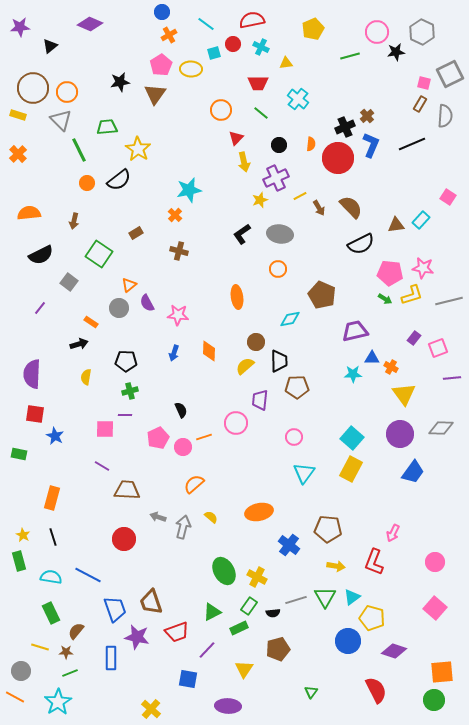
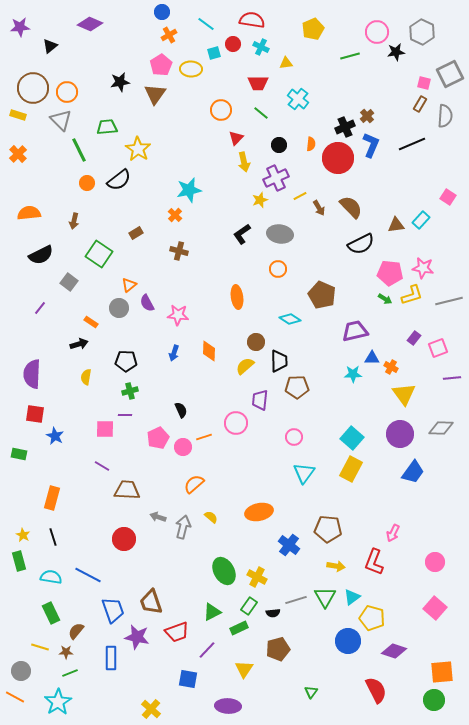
red semicircle at (252, 20): rotated 20 degrees clockwise
cyan diamond at (290, 319): rotated 45 degrees clockwise
blue trapezoid at (115, 609): moved 2 px left, 1 px down
